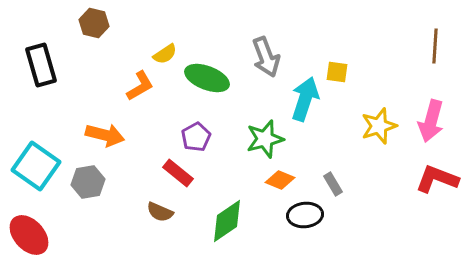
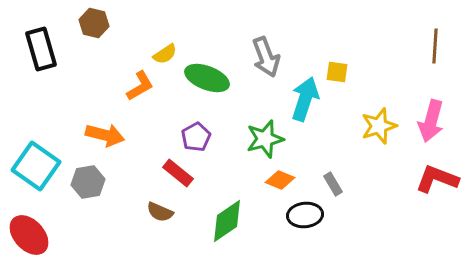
black rectangle: moved 16 px up
